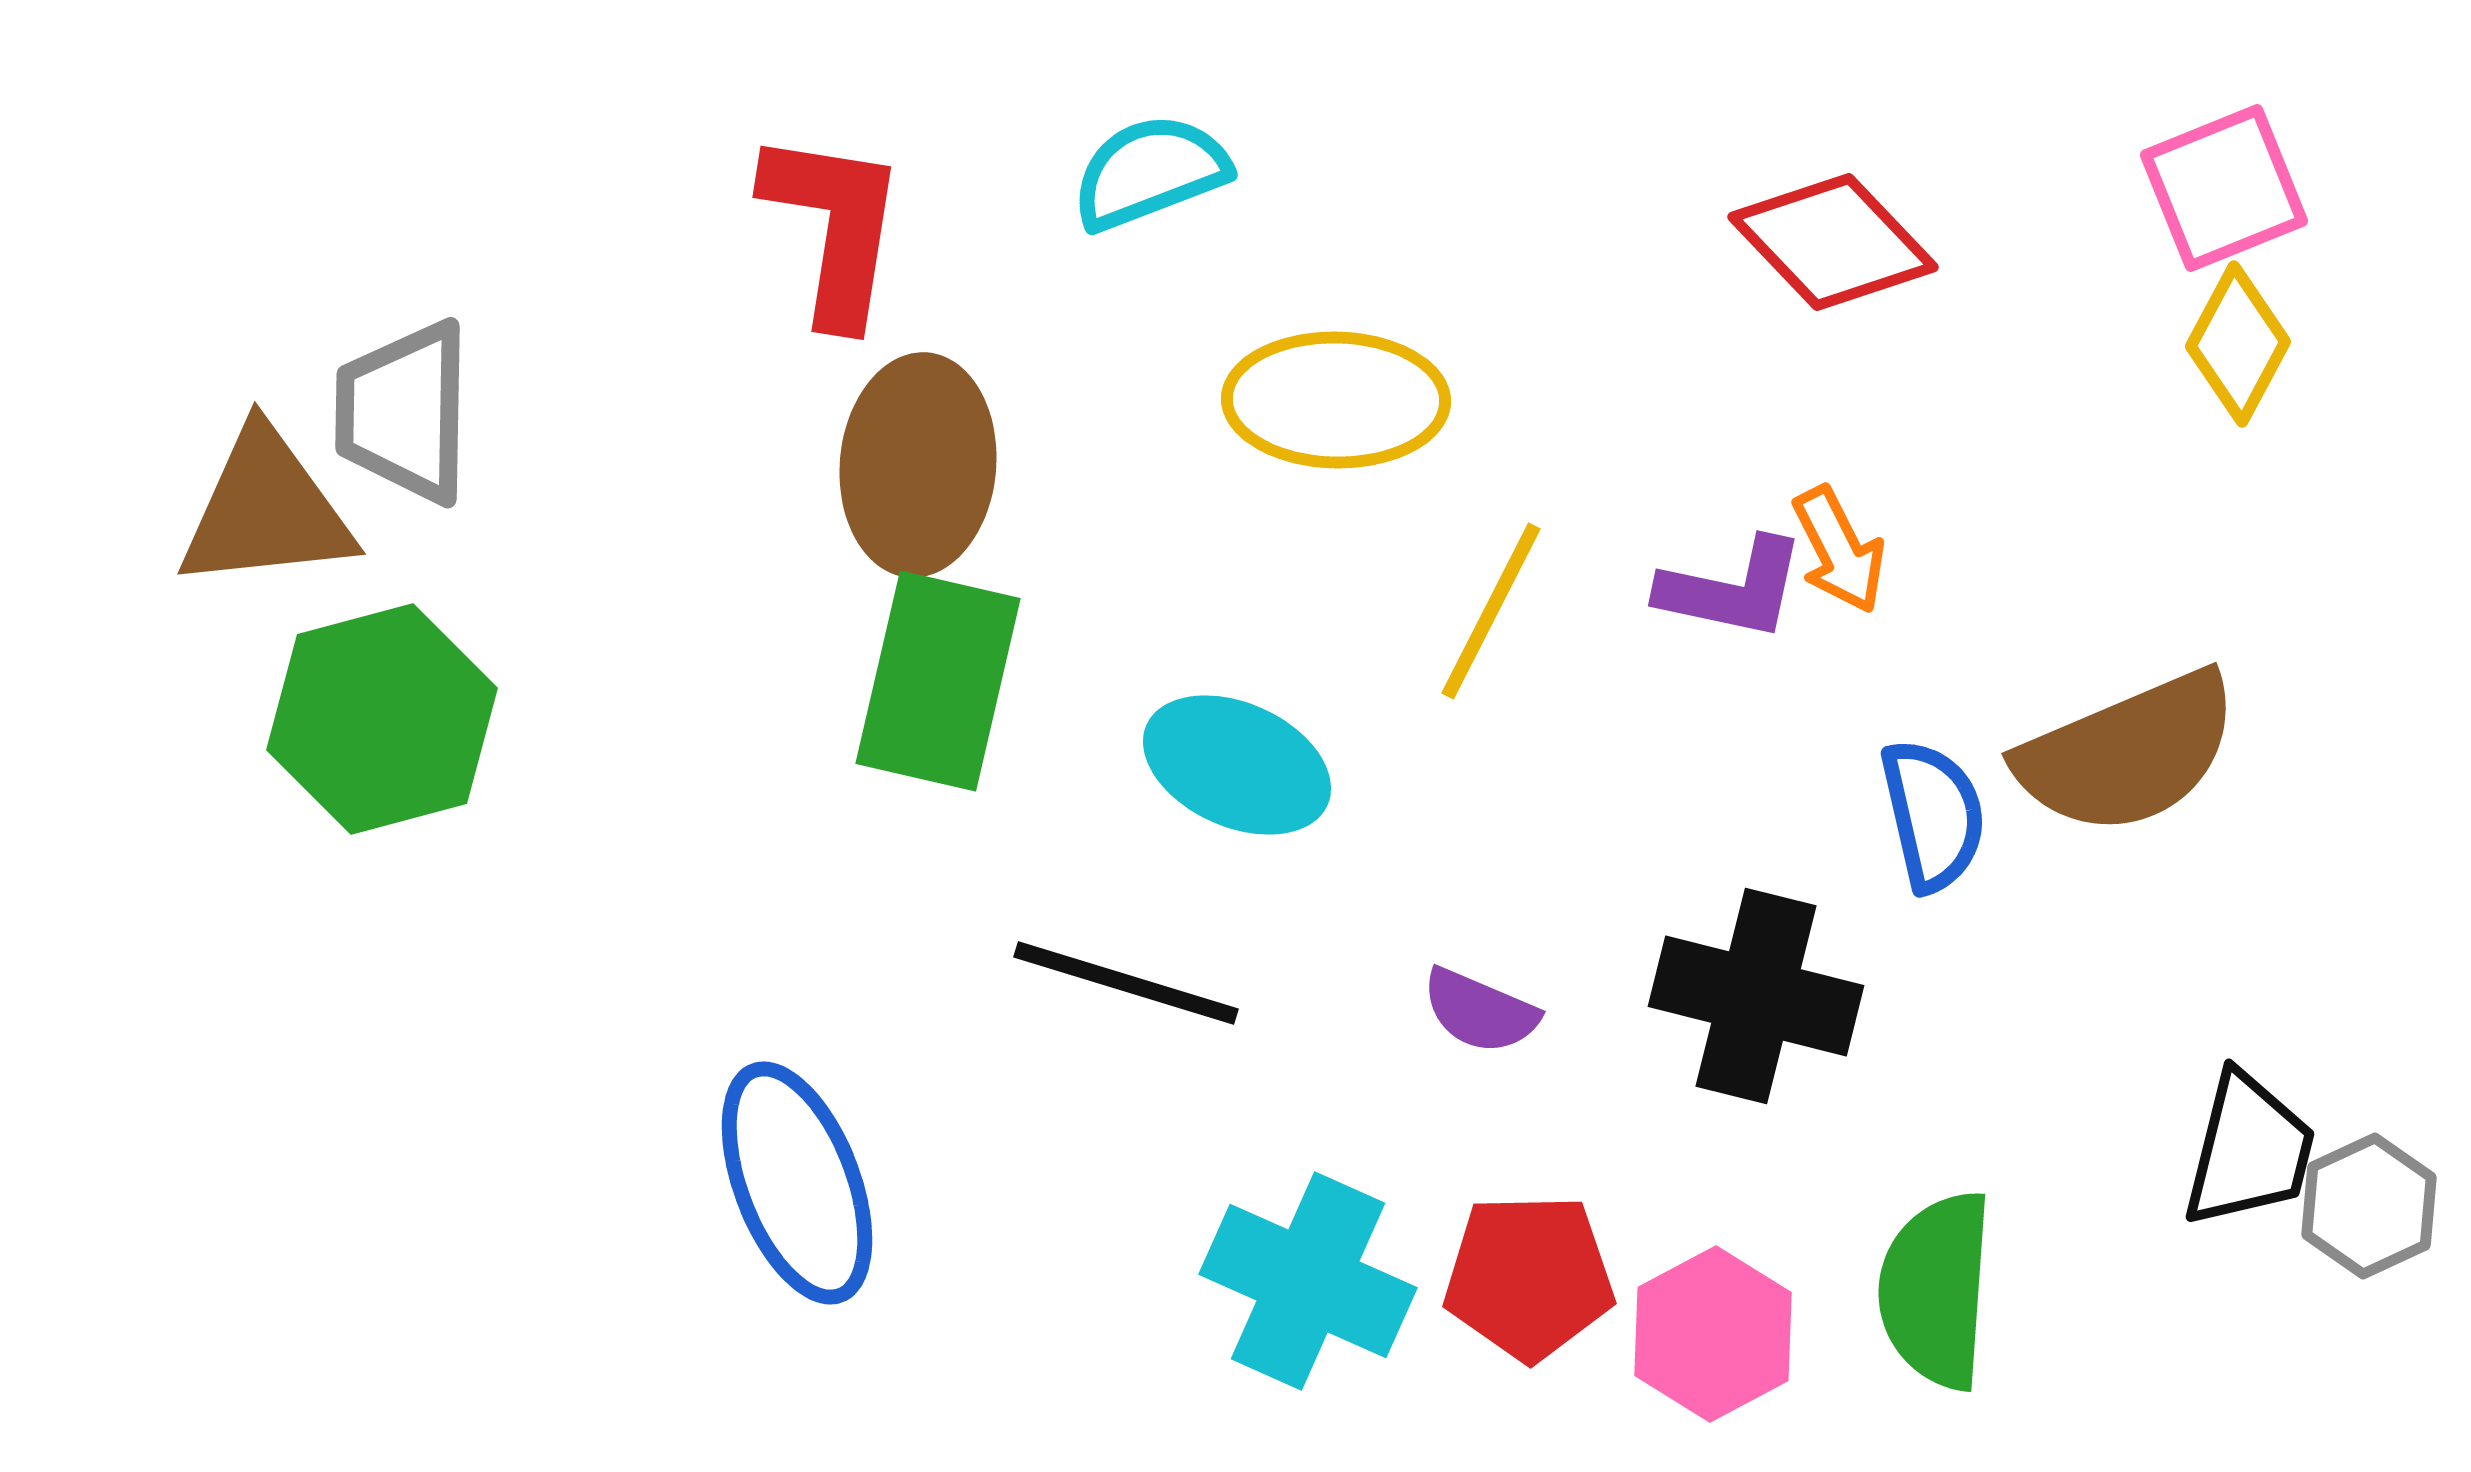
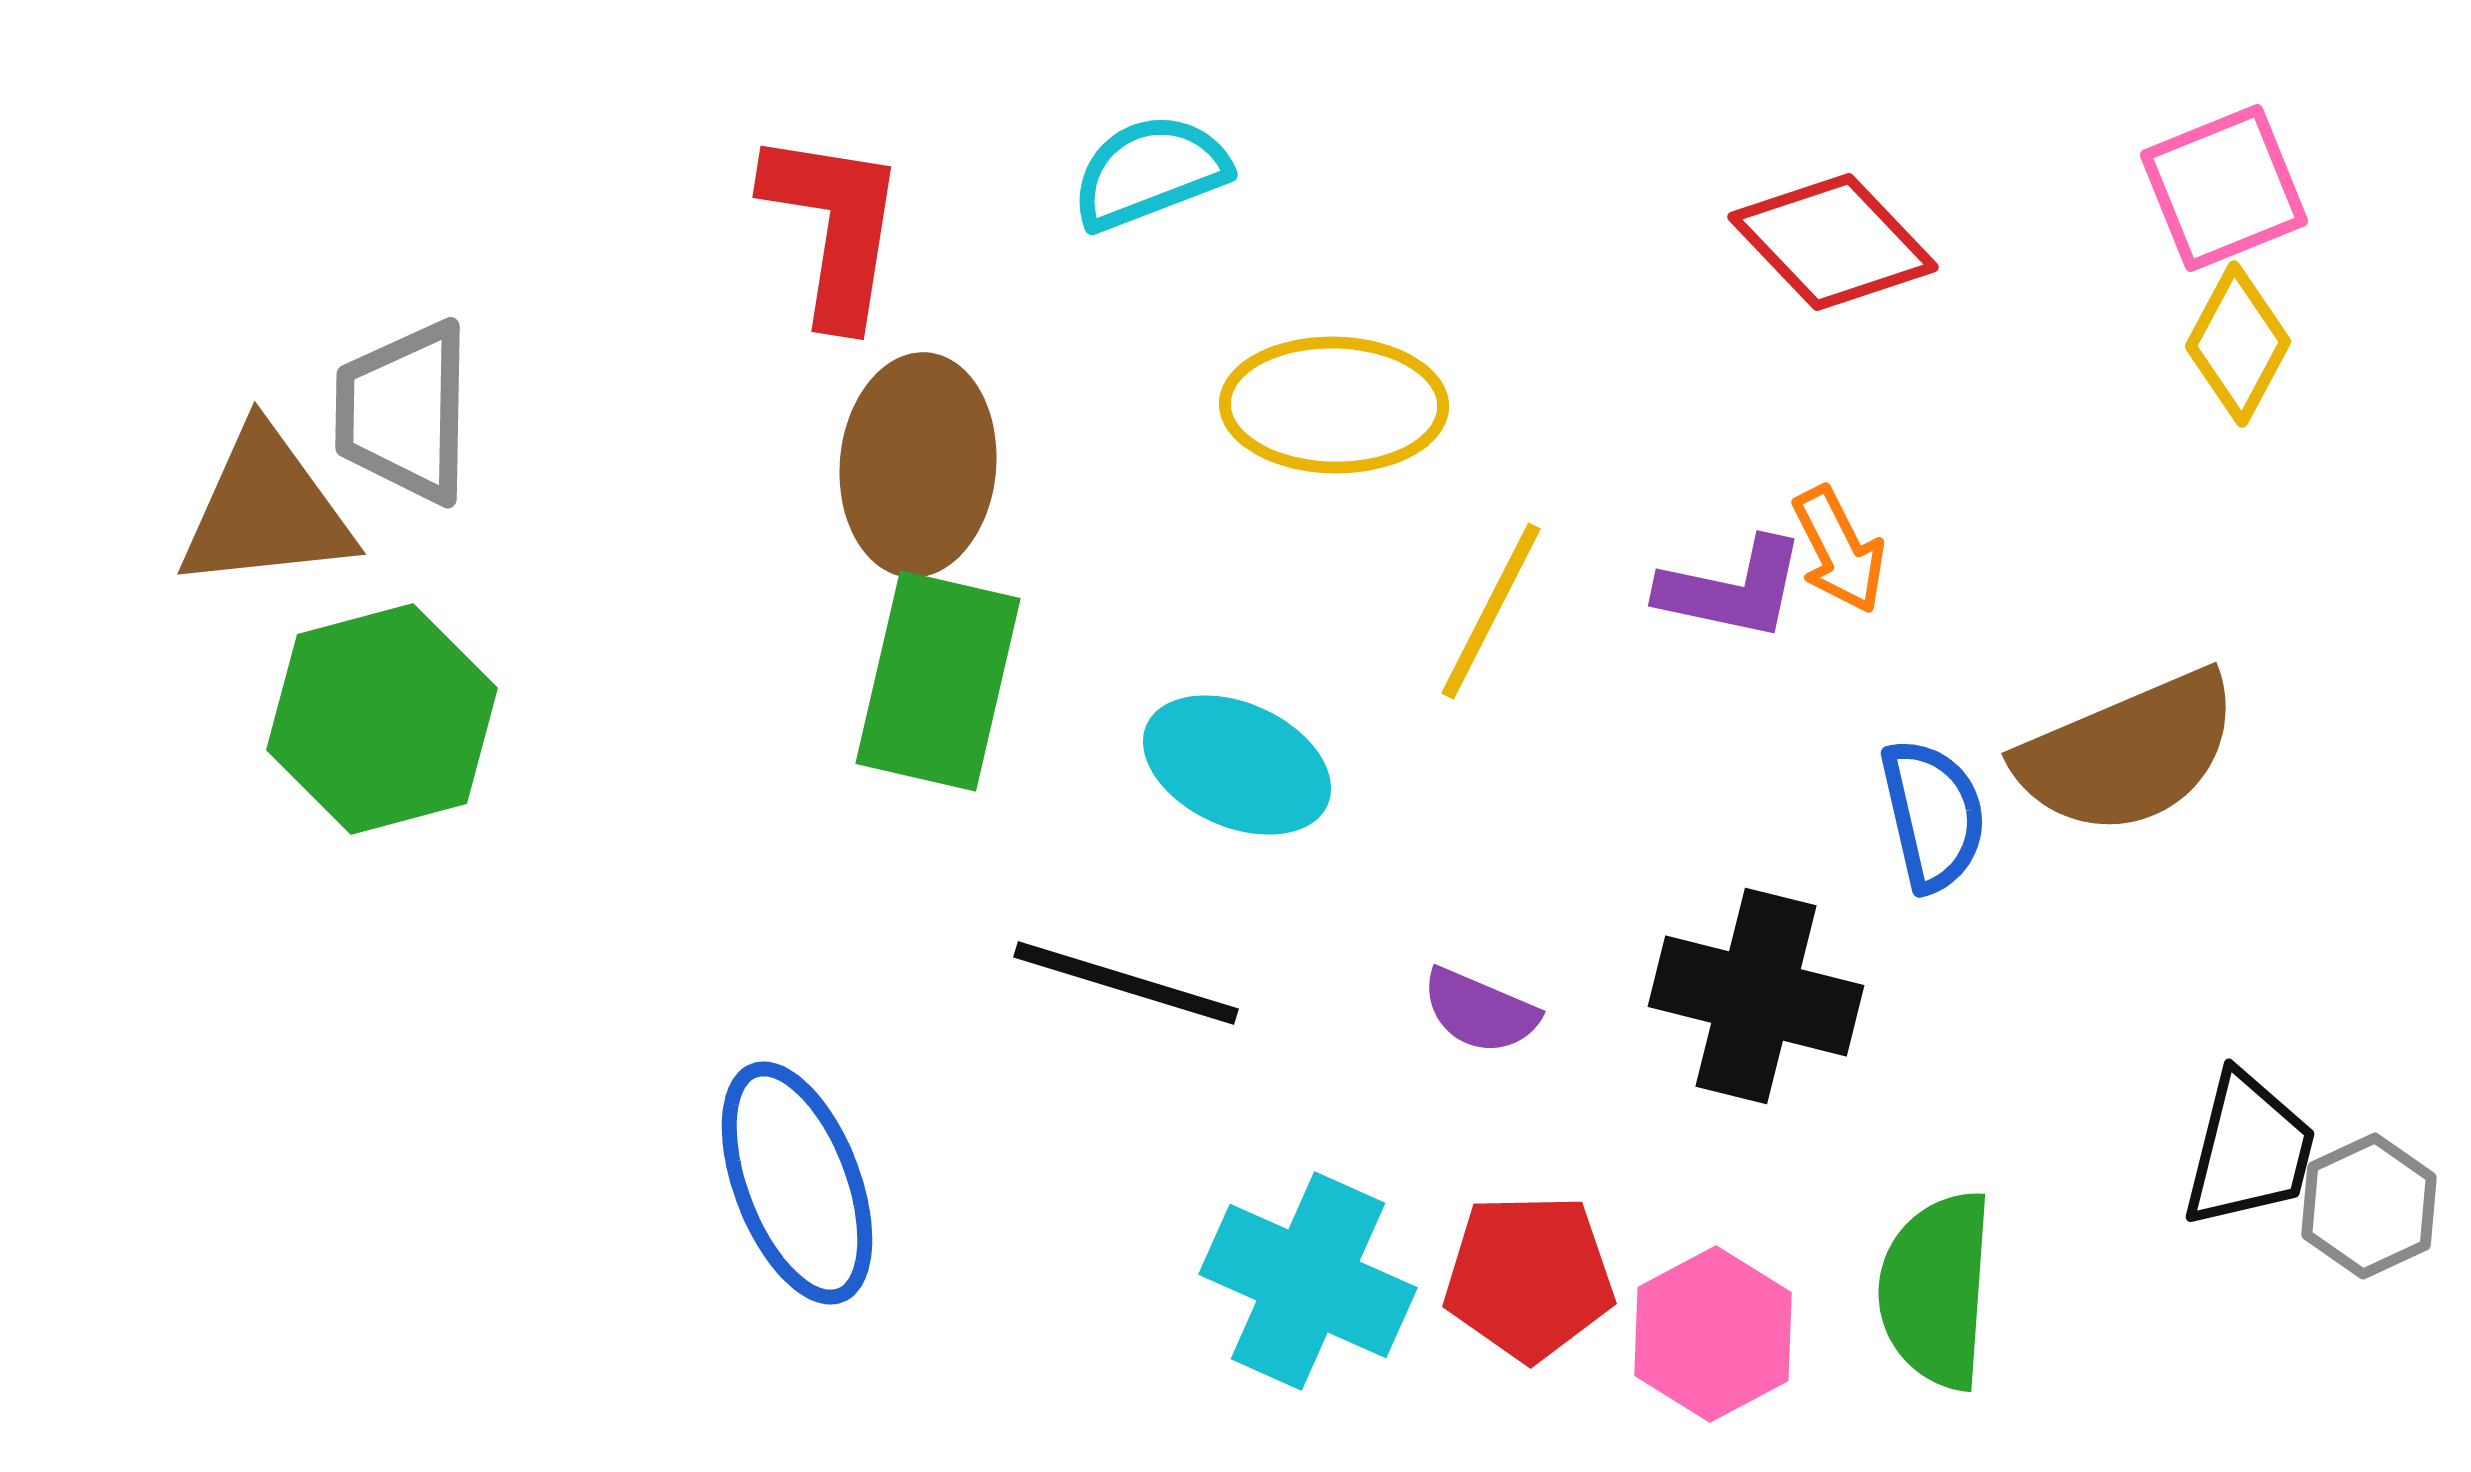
yellow ellipse: moved 2 px left, 5 px down
